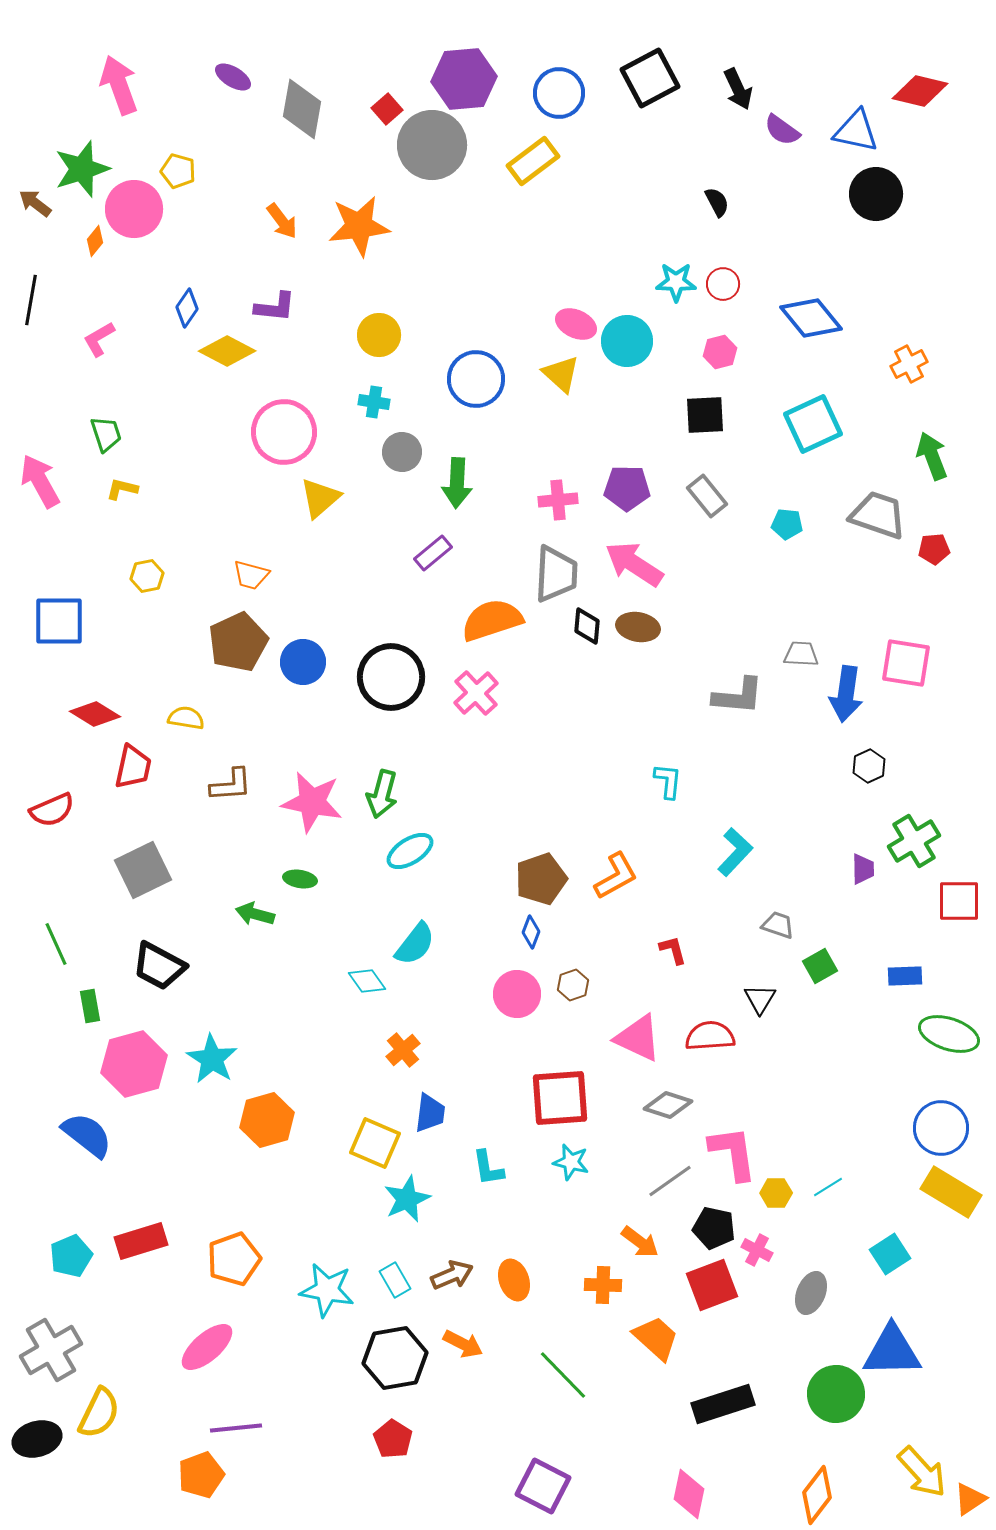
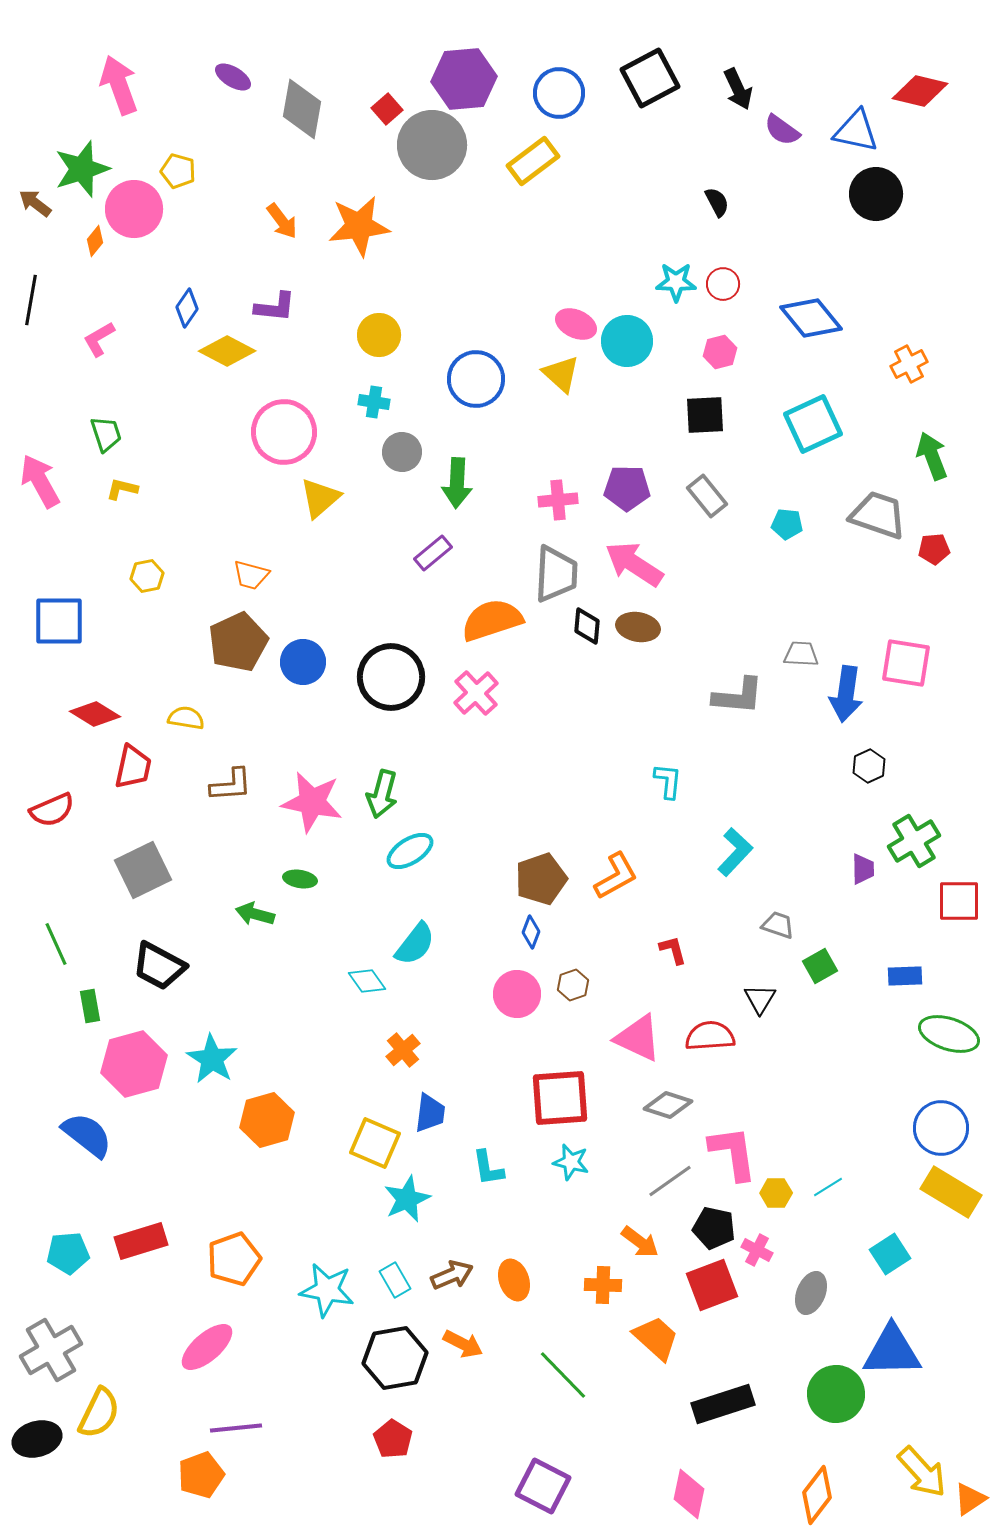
cyan pentagon at (71, 1256): moved 3 px left, 3 px up; rotated 18 degrees clockwise
